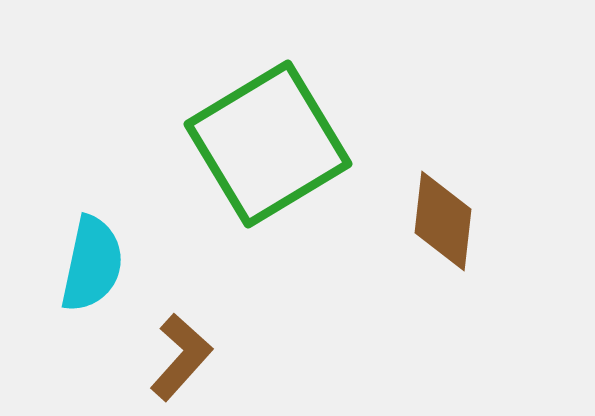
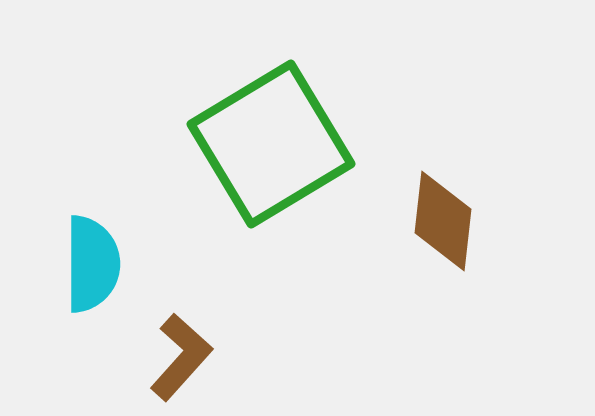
green square: moved 3 px right
cyan semicircle: rotated 12 degrees counterclockwise
